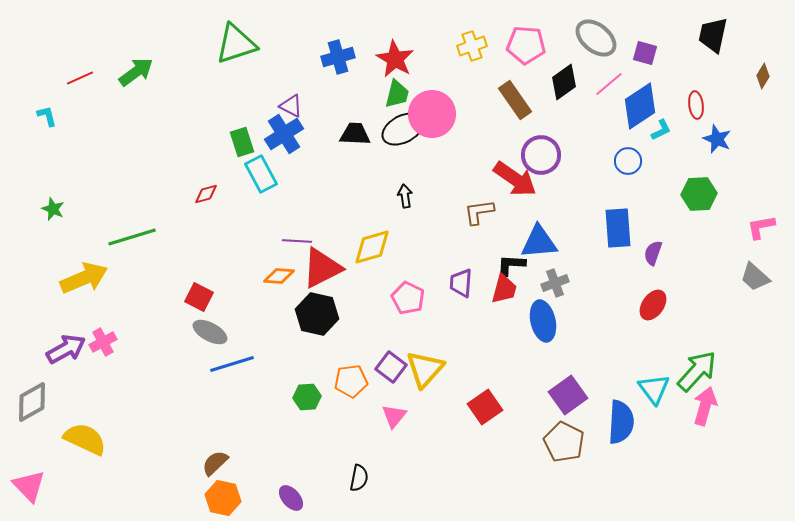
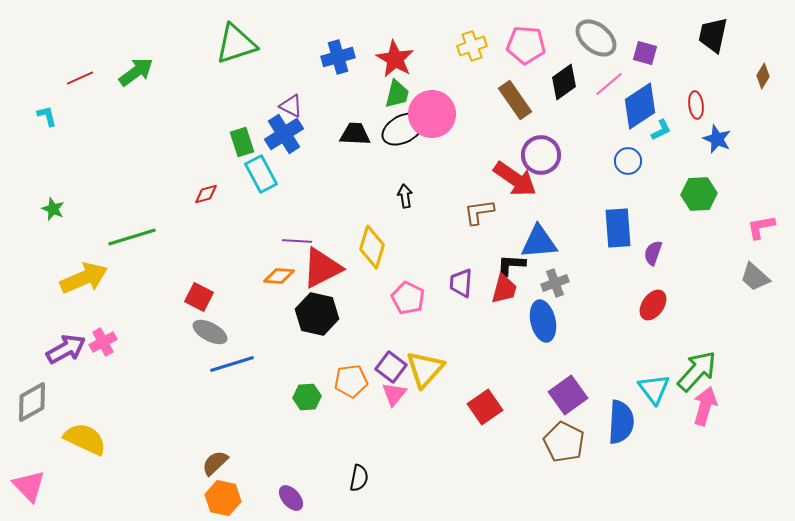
yellow diamond at (372, 247): rotated 57 degrees counterclockwise
pink triangle at (394, 416): moved 22 px up
